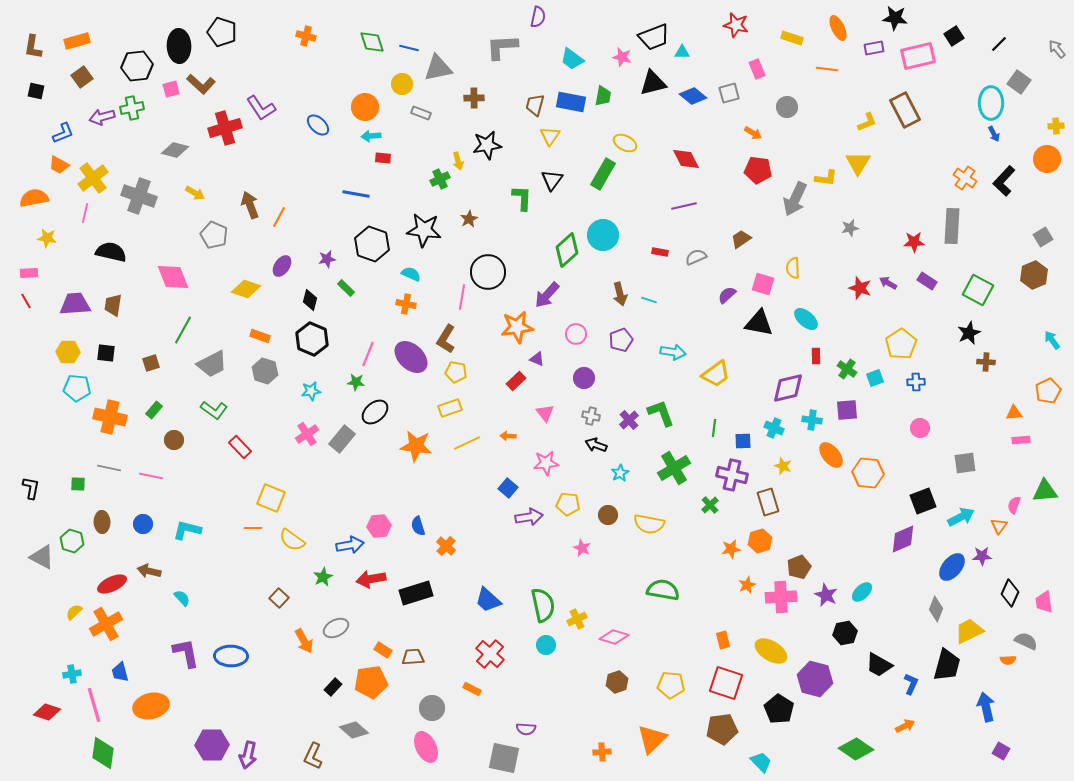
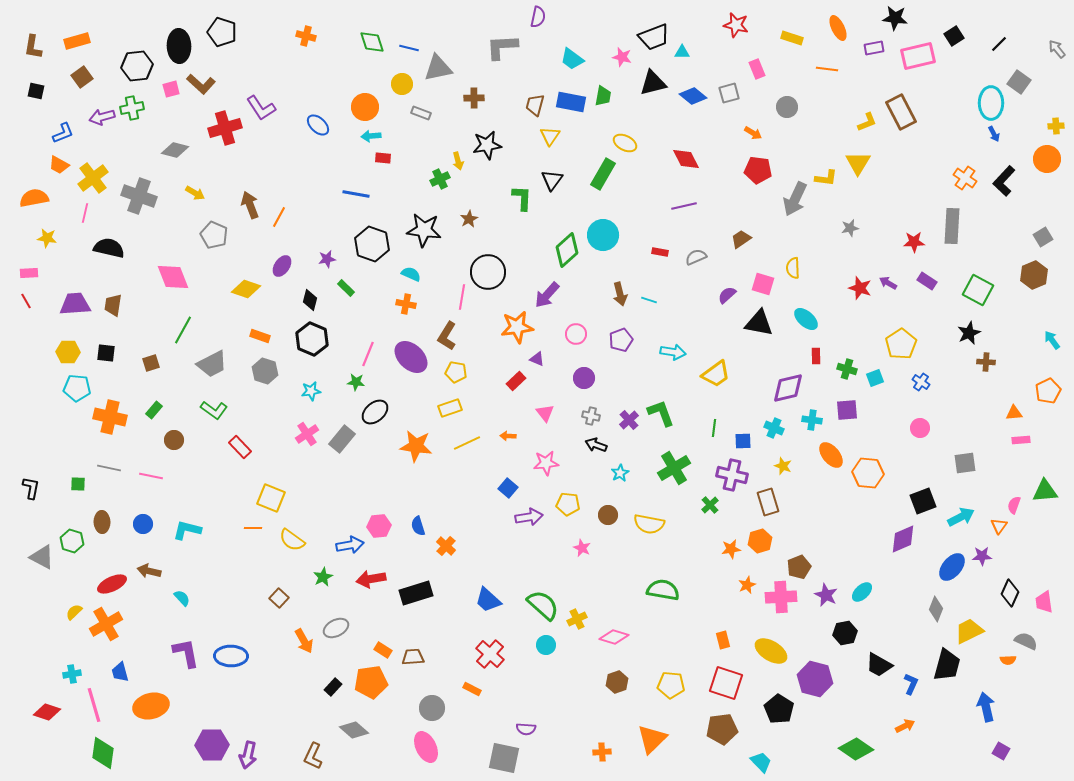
brown rectangle at (905, 110): moved 4 px left, 2 px down
black semicircle at (111, 252): moved 2 px left, 4 px up
brown L-shape at (446, 339): moved 1 px right, 3 px up
green cross at (847, 369): rotated 18 degrees counterclockwise
blue cross at (916, 382): moved 5 px right; rotated 36 degrees clockwise
green semicircle at (543, 605): rotated 36 degrees counterclockwise
